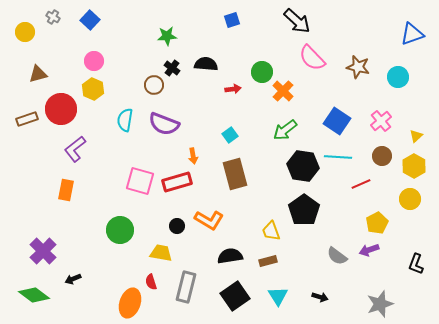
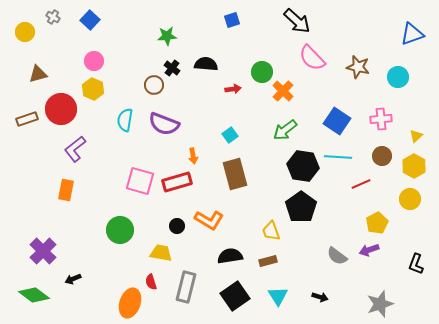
pink cross at (381, 121): moved 2 px up; rotated 35 degrees clockwise
black pentagon at (304, 210): moved 3 px left, 3 px up
